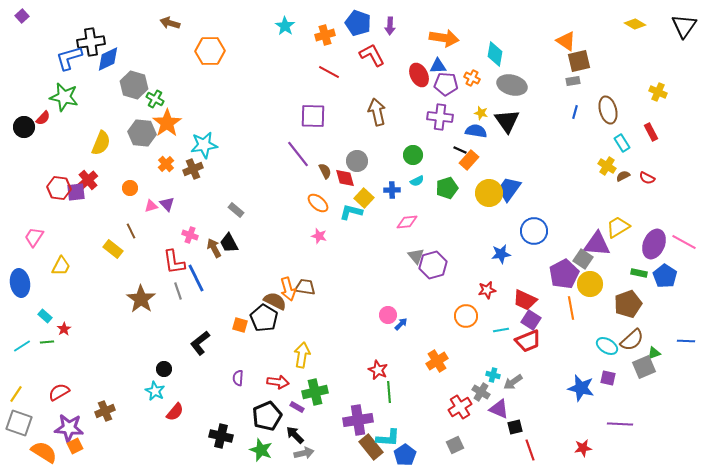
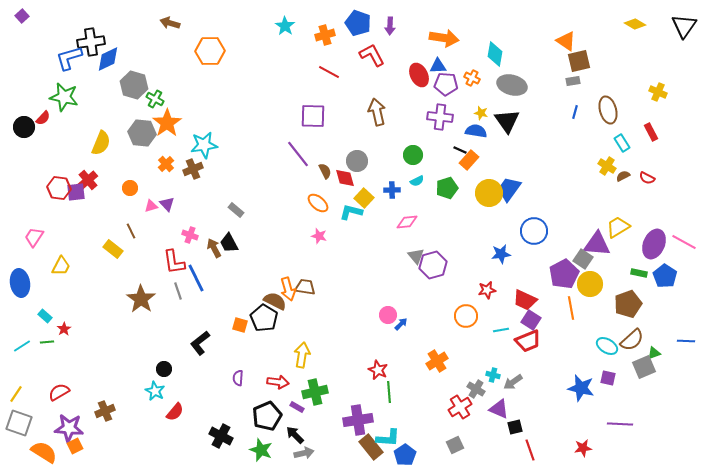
gray cross at (481, 392): moved 5 px left, 3 px up
black cross at (221, 436): rotated 15 degrees clockwise
